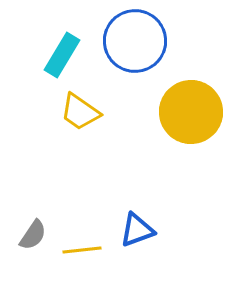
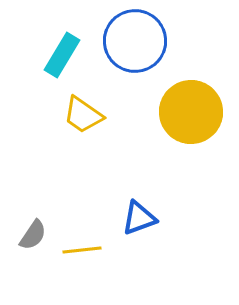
yellow trapezoid: moved 3 px right, 3 px down
blue triangle: moved 2 px right, 12 px up
